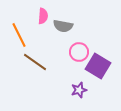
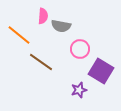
gray semicircle: moved 2 px left
orange line: rotated 25 degrees counterclockwise
pink circle: moved 1 px right, 3 px up
brown line: moved 6 px right
purple square: moved 3 px right, 5 px down
